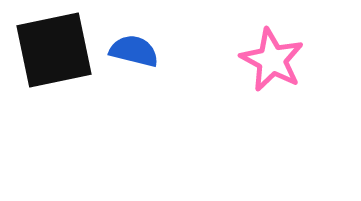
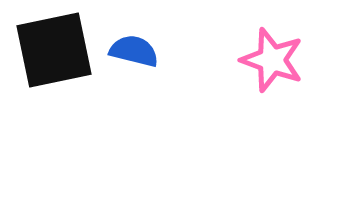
pink star: rotated 8 degrees counterclockwise
